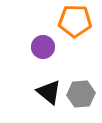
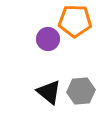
purple circle: moved 5 px right, 8 px up
gray hexagon: moved 3 px up
